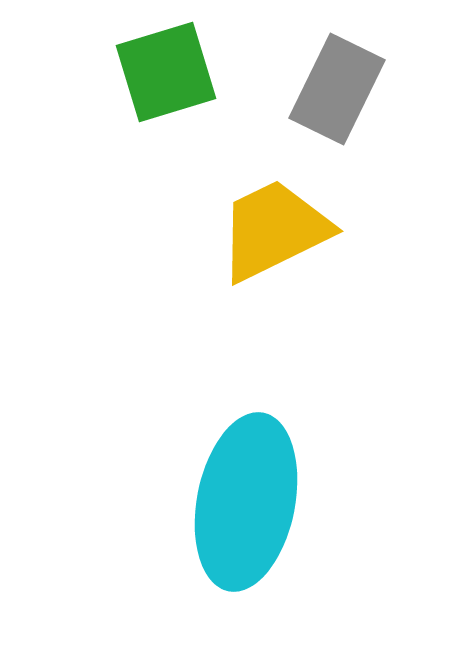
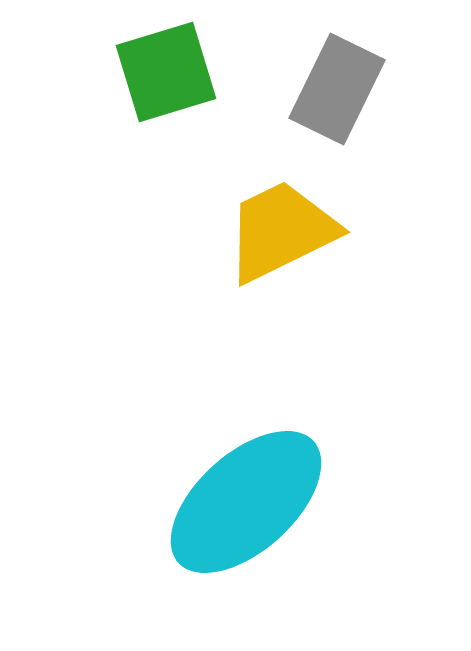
yellow trapezoid: moved 7 px right, 1 px down
cyan ellipse: rotated 37 degrees clockwise
